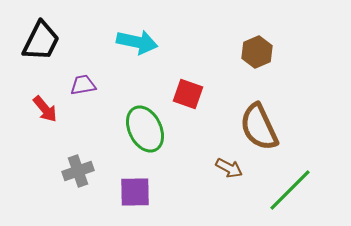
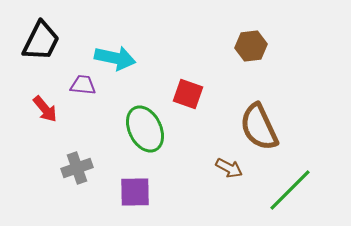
cyan arrow: moved 22 px left, 16 px down
brown hexagon: moved 6 px left, 6 px up; rotated 16 degrees clockwise
purple trapezoid: rotated 16 degrees clockwise
gray cross: moved 1 px left, 3 px up
